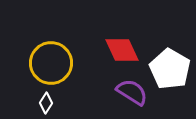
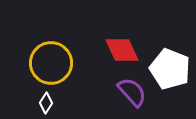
white pentagon: rotated 9 degrees counterclockwise
purple semicircle: rotated 16 degrees clockwise
